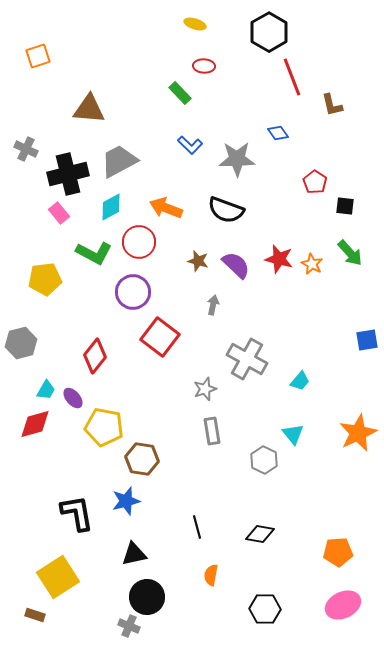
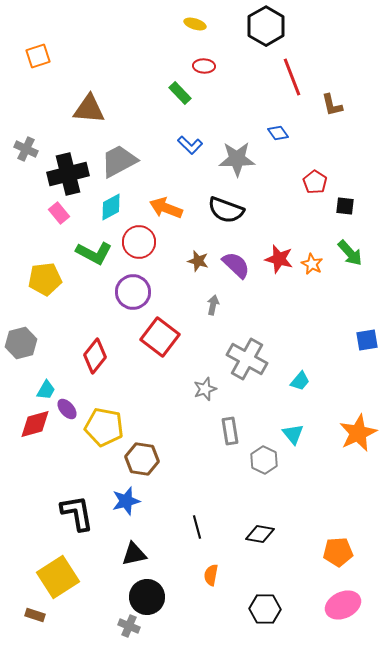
black hexagon at (269, 32): moved 3 px left, 6 px up
purple ellipse at (73, 398): moved 6 px left, 11 px down
gray rectangle at (212, 431): moved 18 px right
